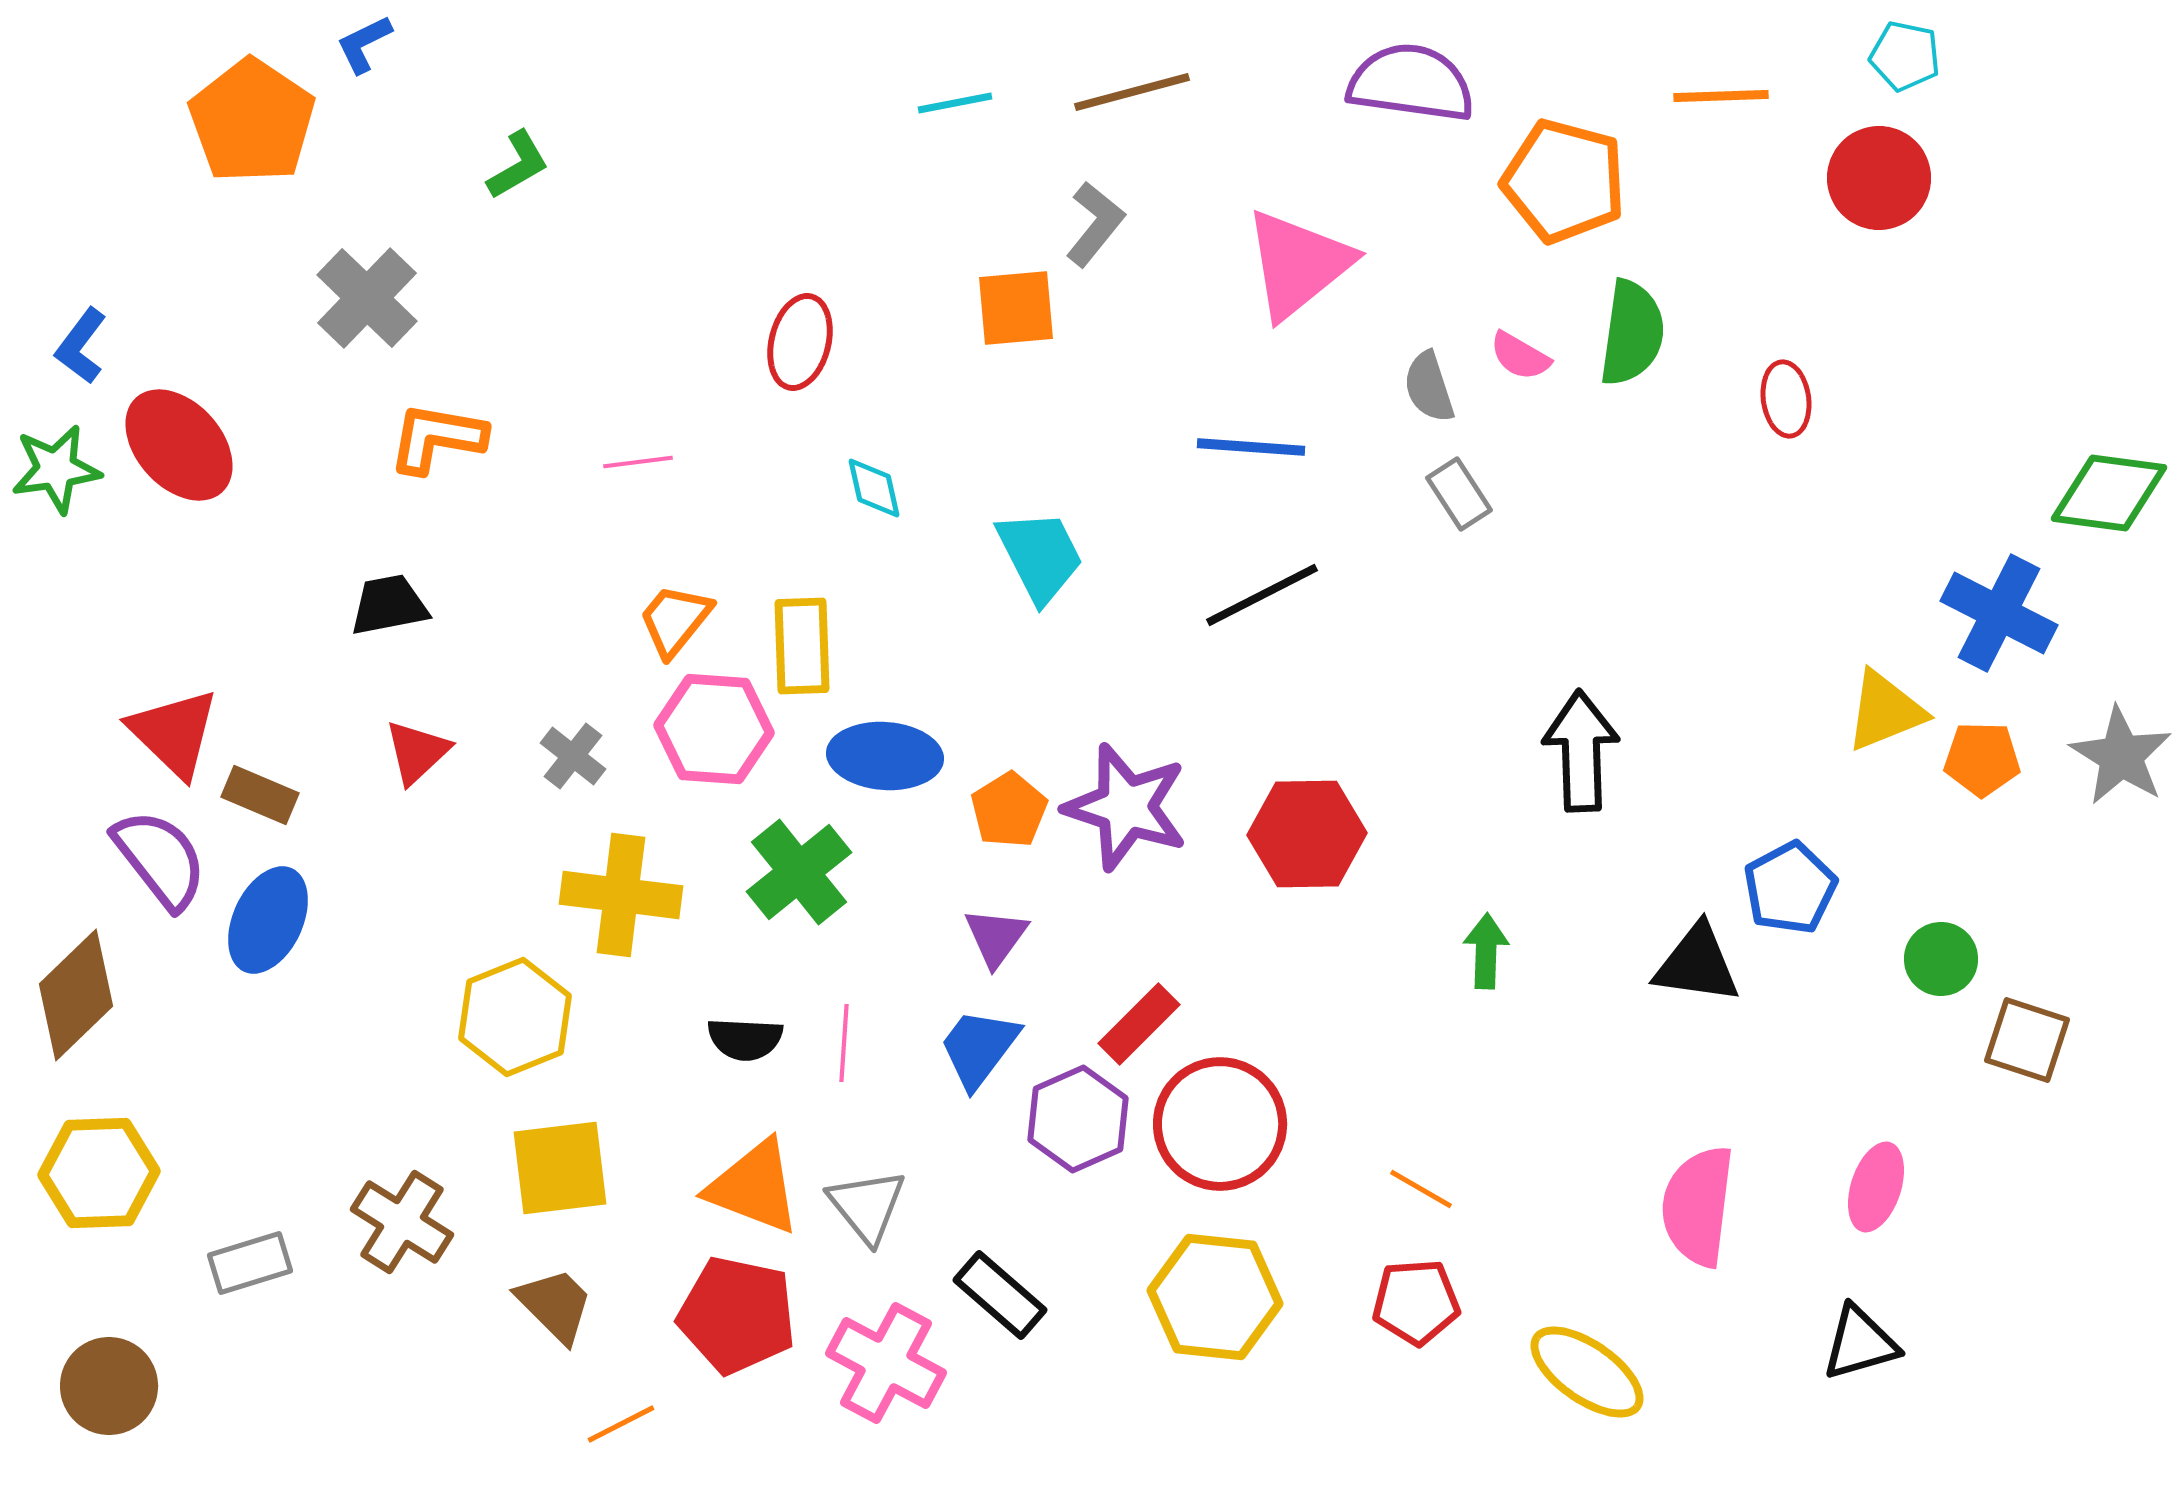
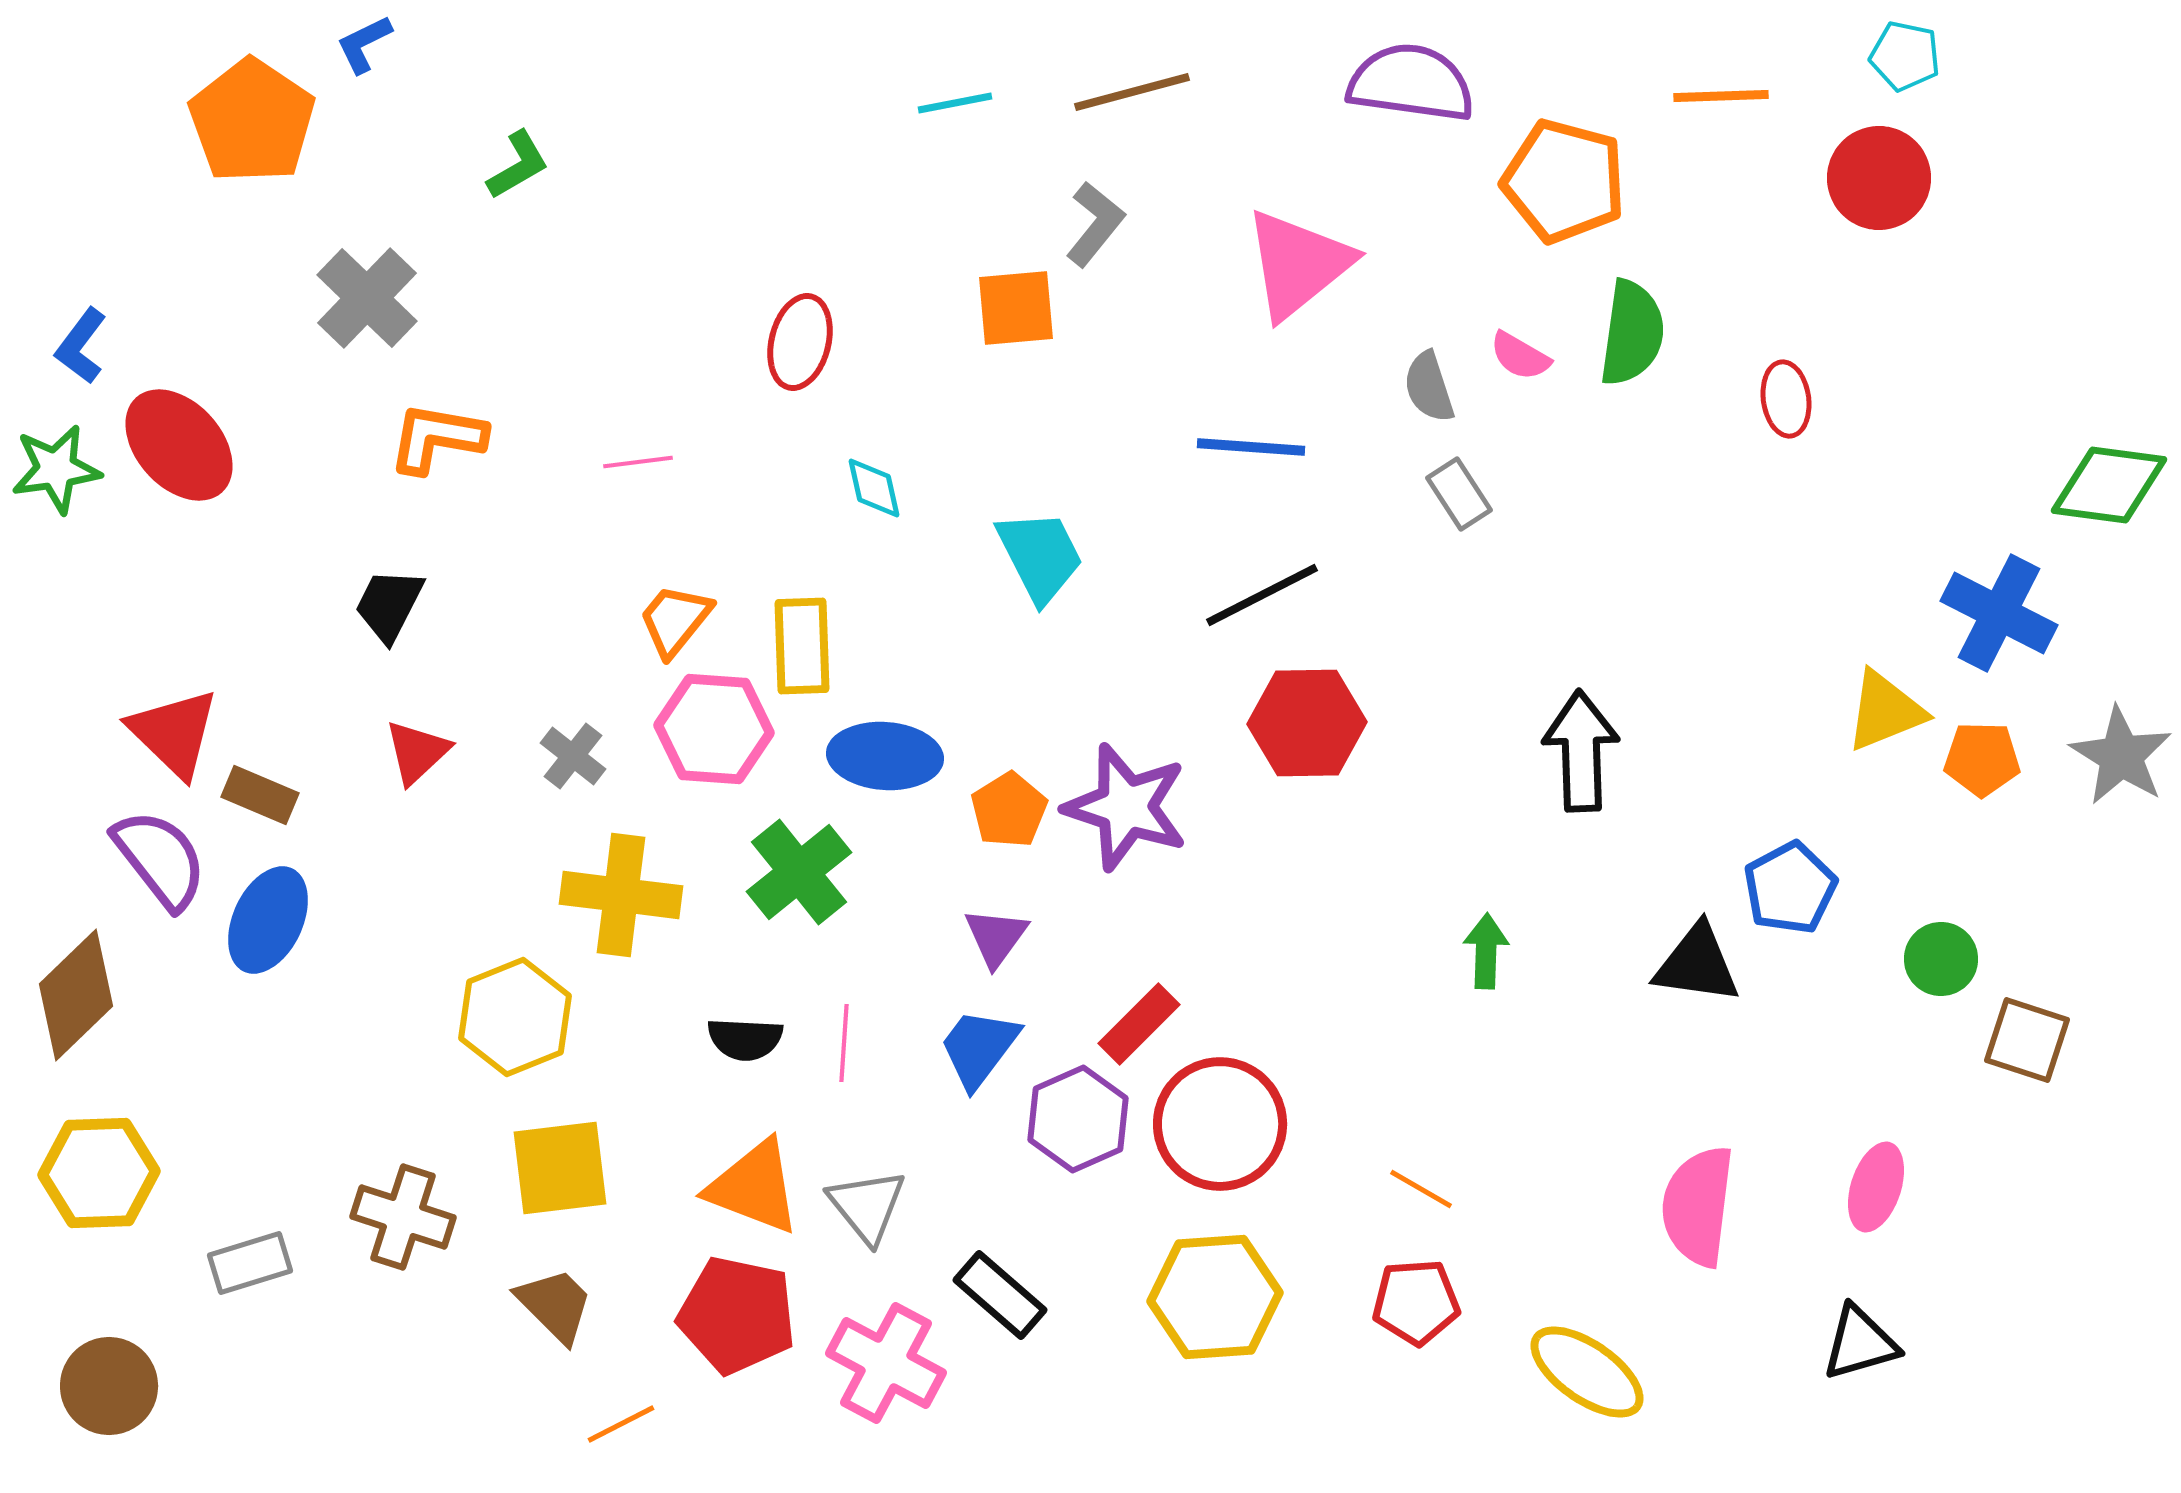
green diamond at (2109, 493): moved 8 px up
black trapezoid at (389, 605): rotated 52 degrees counterclockwise
red hexagon at (1307, 834): moved 111 px up
brown cross at (402, 1222): moved 1 px right, 5 px up; rotated 14 degrees counterclockwise
yellow hexagon at (1215, 1297): rotated 10 degrees counterclockwise
